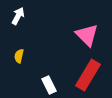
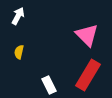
yellow semicircle: moved 4 px up
